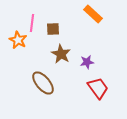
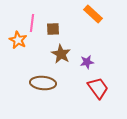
brown ellipse: rotated 45 degrees counterclockwise
